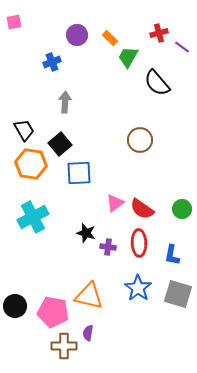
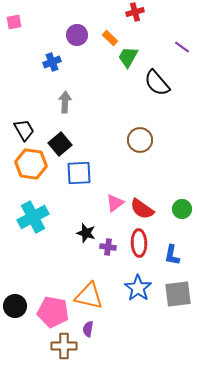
red cross: moved 24 px left, 21 px up
gray square: rotated 24 degrees counterclockwise
purple semicircle: moved 4 px up
